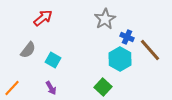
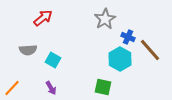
blue cross: moved 1 px right
gray semicircle: rotated 48 degrees clockwise
green square: rotated 30 degrees counterclockwise
